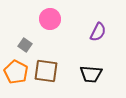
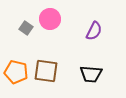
purple semicircle: moved 4 px left, 1 px up
gray square: moved 1 px right, 17 px up
orange pentagon: rotated 15 degrees counterclockwise
